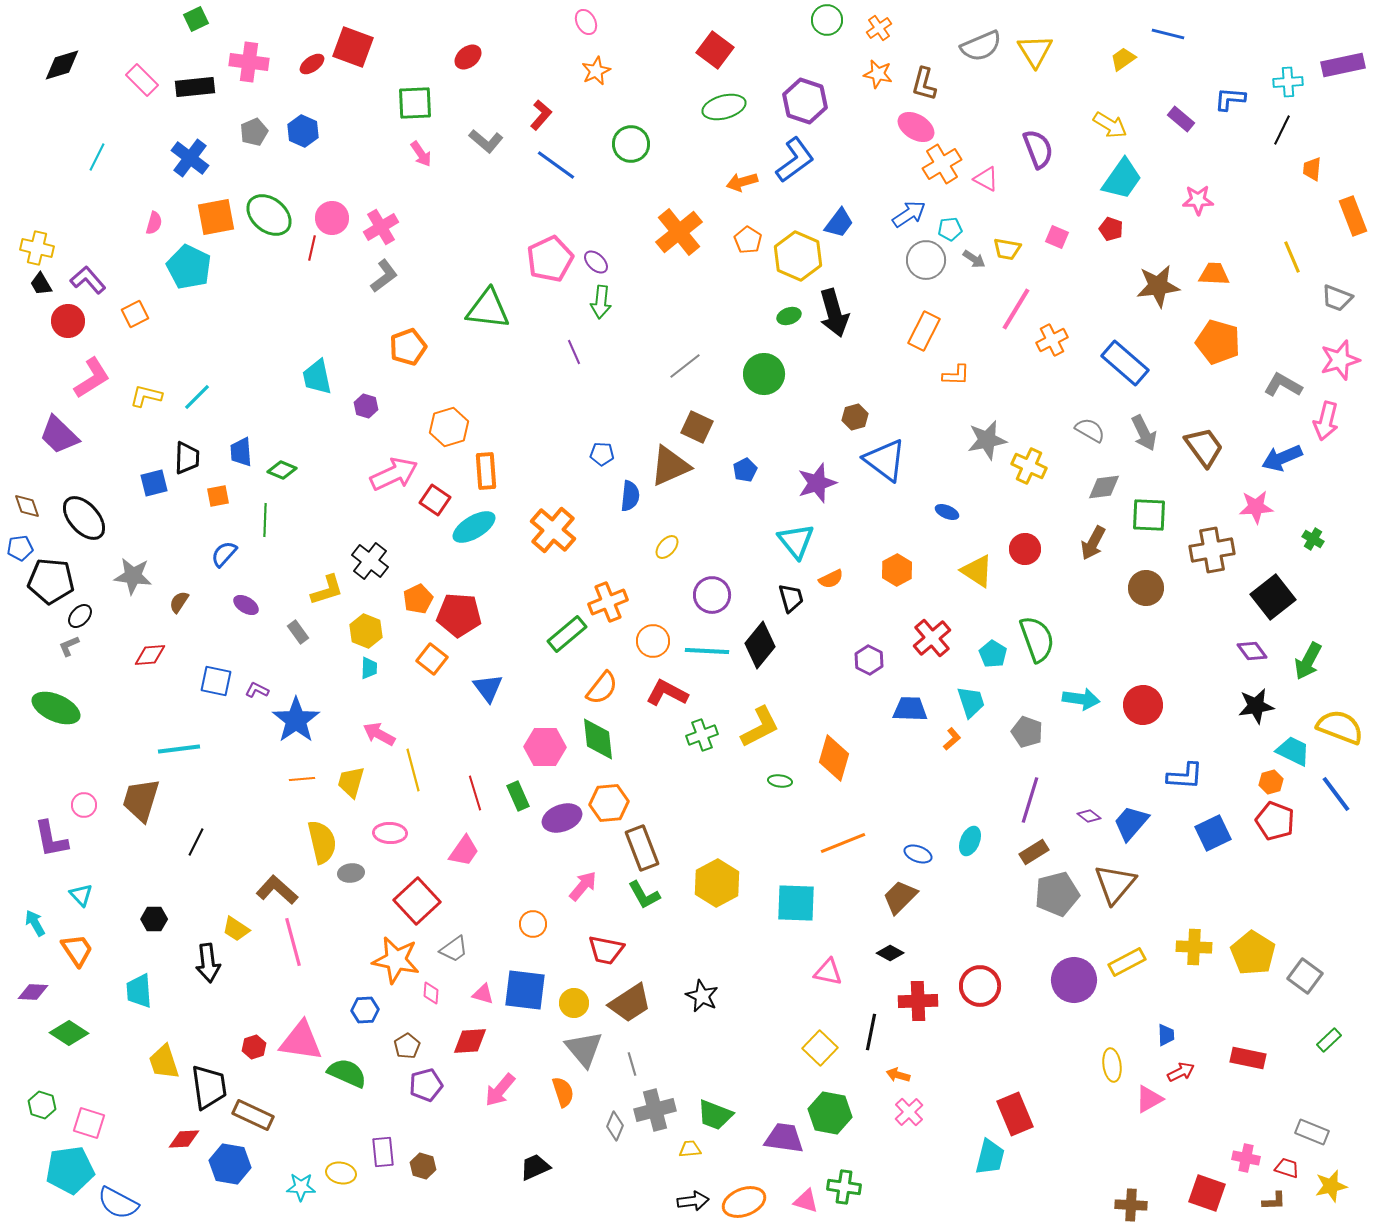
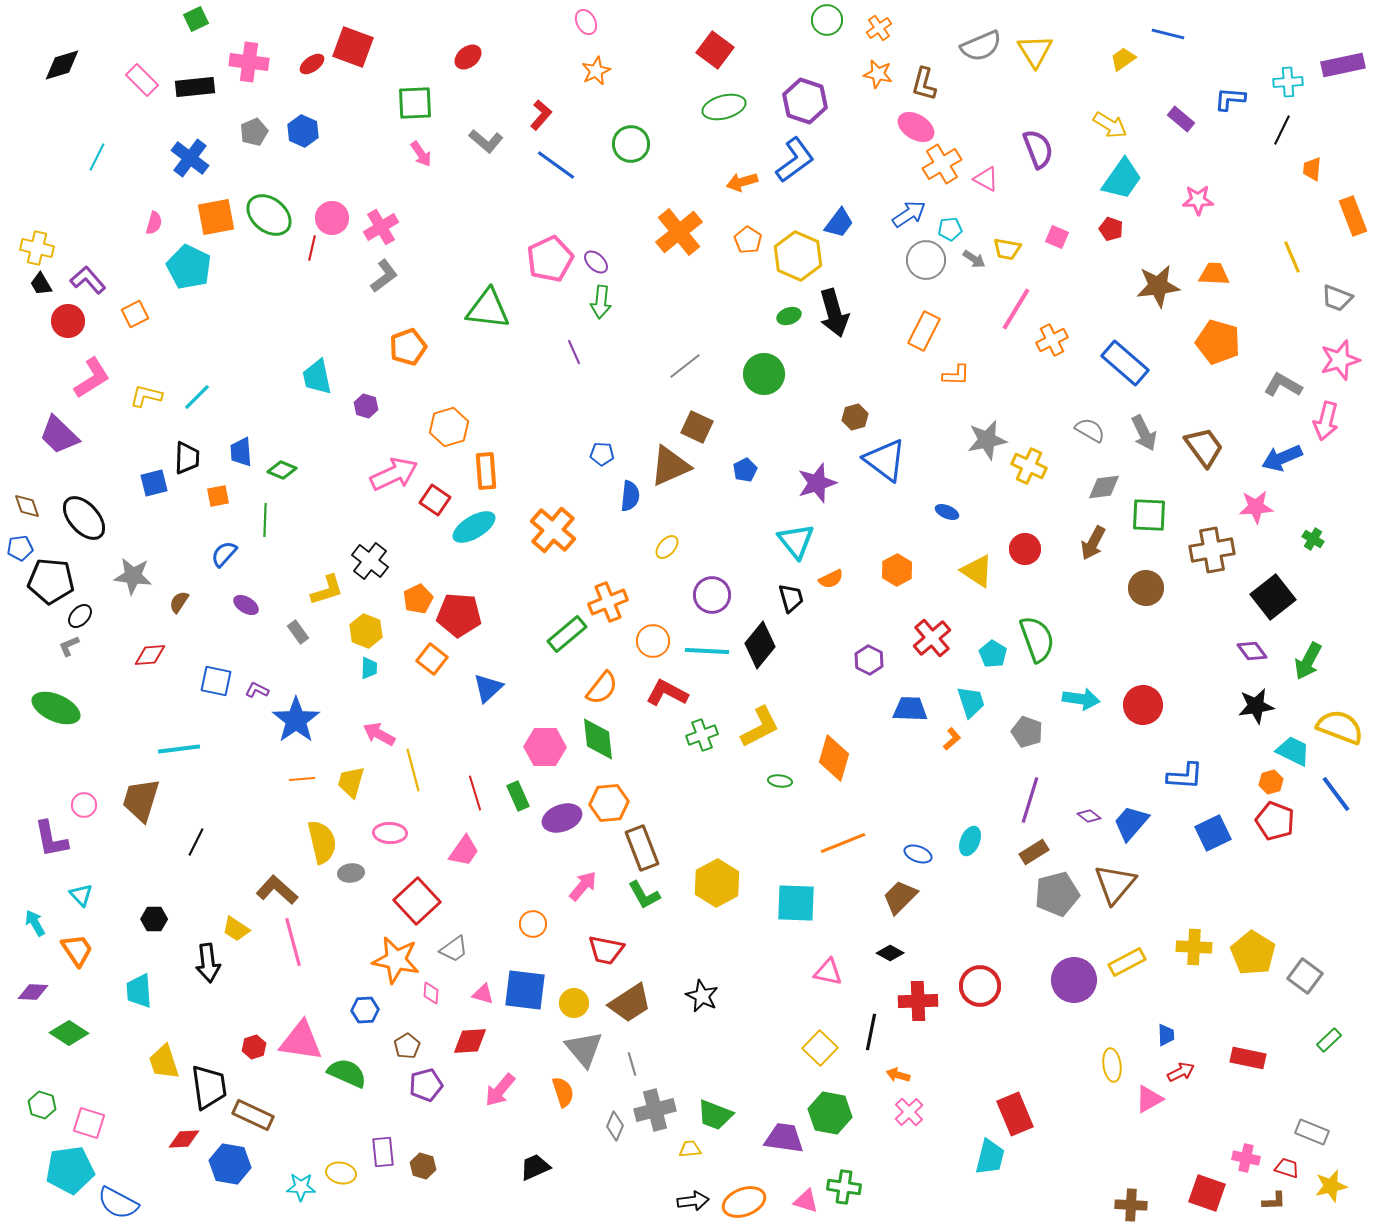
blue triangle at (488, 688): rotated 24 degrees clockwise
